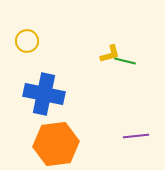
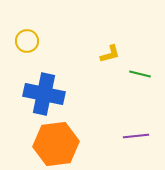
green line: moved 15 px right, 13 px down
